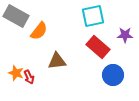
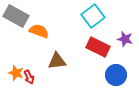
cyan square: rotated 25 degrees counterclockwise
orange semicircle: rotated 108 degrees counterclockwise
purple star: moved 4 px down; rotated 14 degrees clockwise
red rectangle: rotated 15 degrees counterclockwise
blue circle: moved 3 px right
